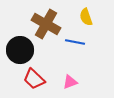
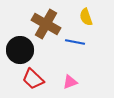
red trapezoid: moved 1 px left
